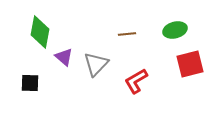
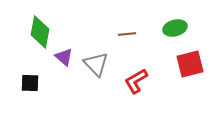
green ellipse: moved 2 px up
gray triangle: rotated 28 degrees counterclockwise
